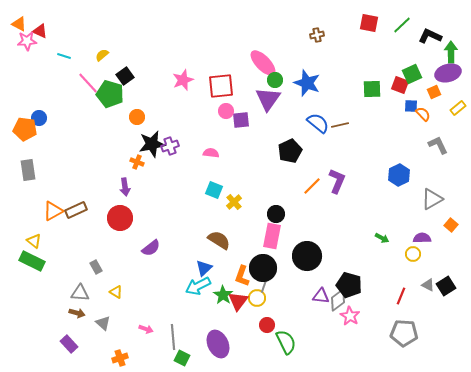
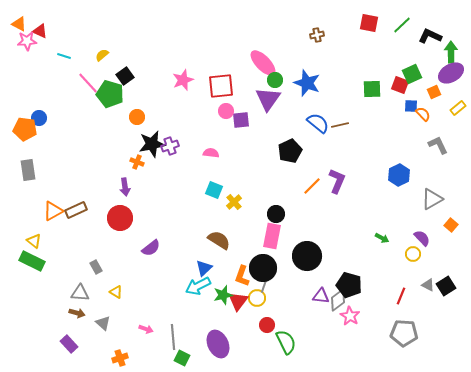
purple ellipse at (448, 73): moved 3 px right; rotated 15 degrees counterclockwise
purple semicircle at (422, 238): rotated 48 degrees clockwise
green star at (223, 295): rotated 24 degrees clockwise
